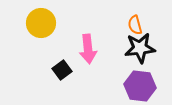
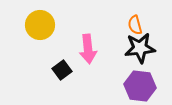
yellow circle: moved 1 px left, 2 px down
